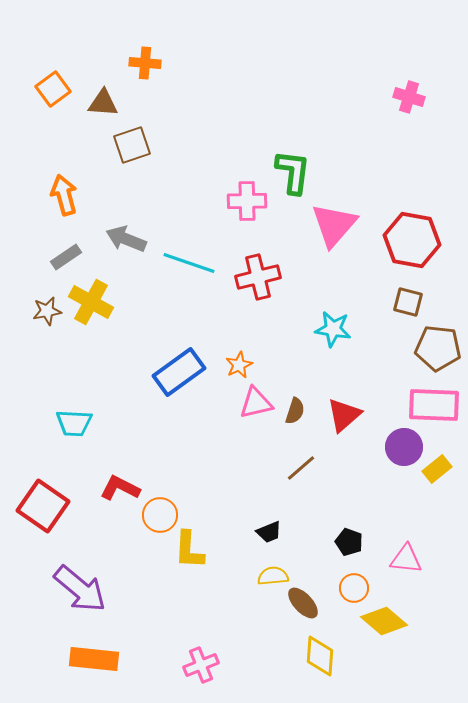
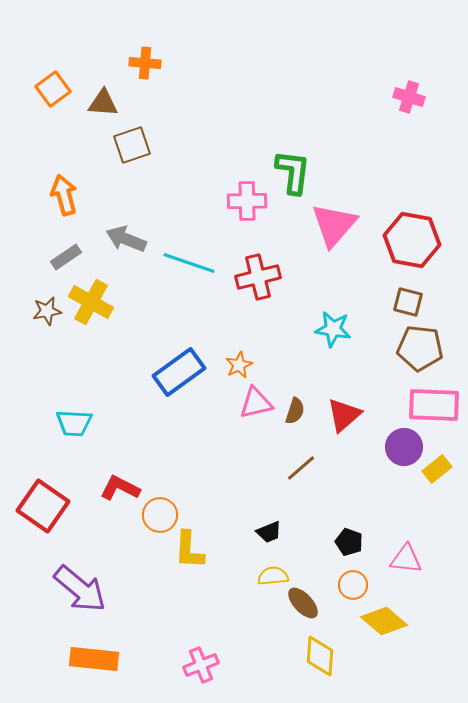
brown pentagon at (438, 348): moved 18 px left
orange circle at (354, 588): moved 1 px left, 3 px up
